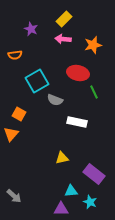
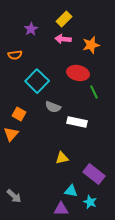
purple star: rotated 16 degrees clockwise
orange star: moved 2 px left
cyan square: rotated 15 degrees counterclockwise
gray semicircle: moved 2 px left, 7 px down
cyan triangle: rotated 16 degrees clockwise
